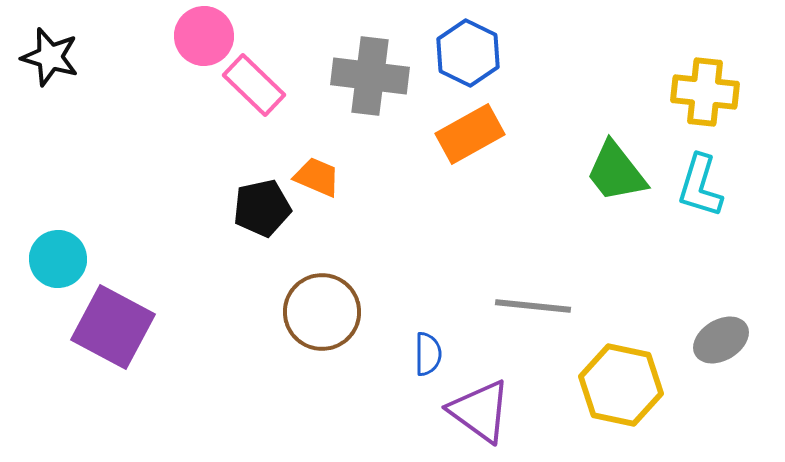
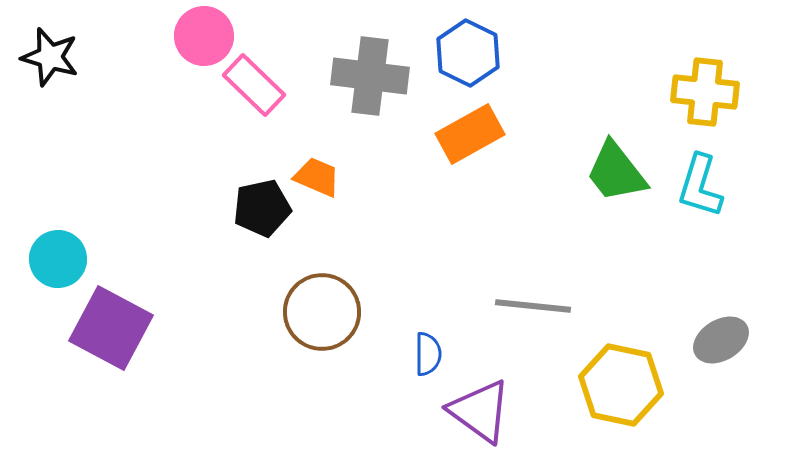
purple square: moved 2 px left, 1 px down
